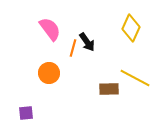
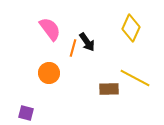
purple square: rotated 21 degrees clockwise
